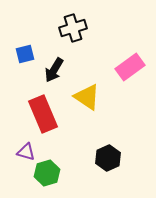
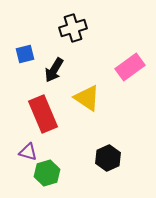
yellow triangle: moved 1 px down
purple triangle: moved 2 px right
